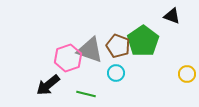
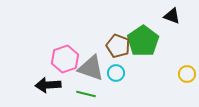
gray triangle: moved 1 px right, 18 px down
pink hexagon: moved 3 px left, 1 px down
black arrow: rotated 35 degrees clockwise
